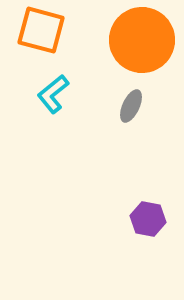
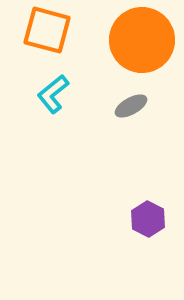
orange square: moved 6 px right
gray ellipse: rotated 36 degrees clockwise
purple hexagon: rotated 16 degrees clockwise
